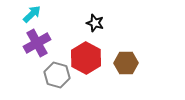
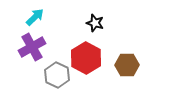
cyan arrow: moved 3 px right, 3 px down
purple cross: moved 5 px left, 4 px down
brown hexagon: moved 1 px right, 2 px down
gray hexagon: rotated 10 degrees clockwise
